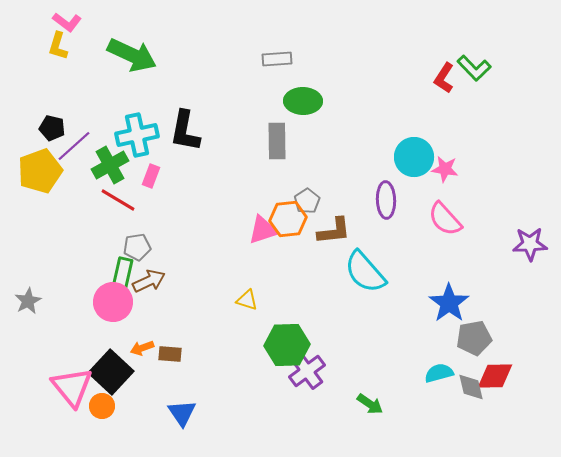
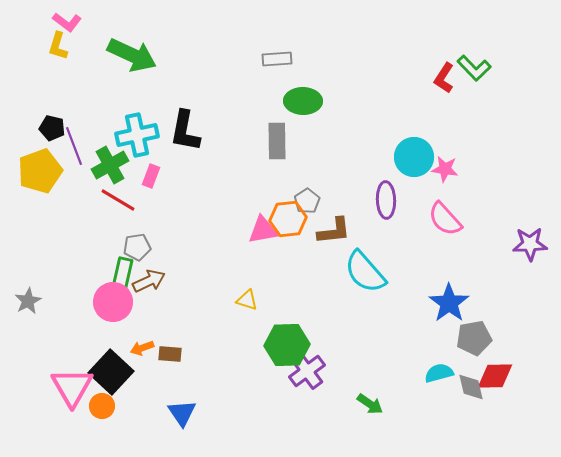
purple line at (74, 146): rotated 69 degrees counterclockwise
pink triangle at (263, 230): rotated 8 degrees clockwise
pink triangle at (72, 387): rotated 9 degrees clockwise
